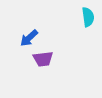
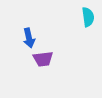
blue arrow: rotated 60 degrees counterclockwise
